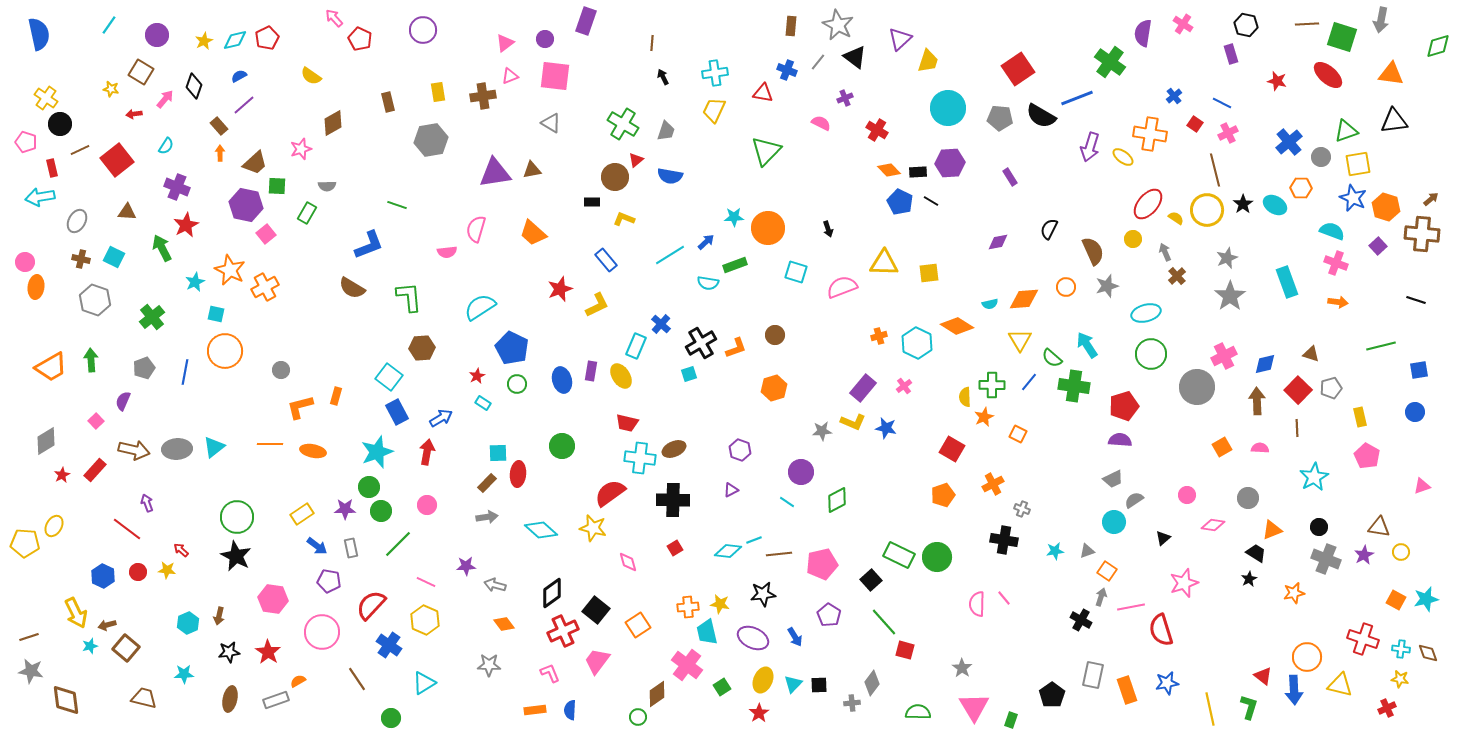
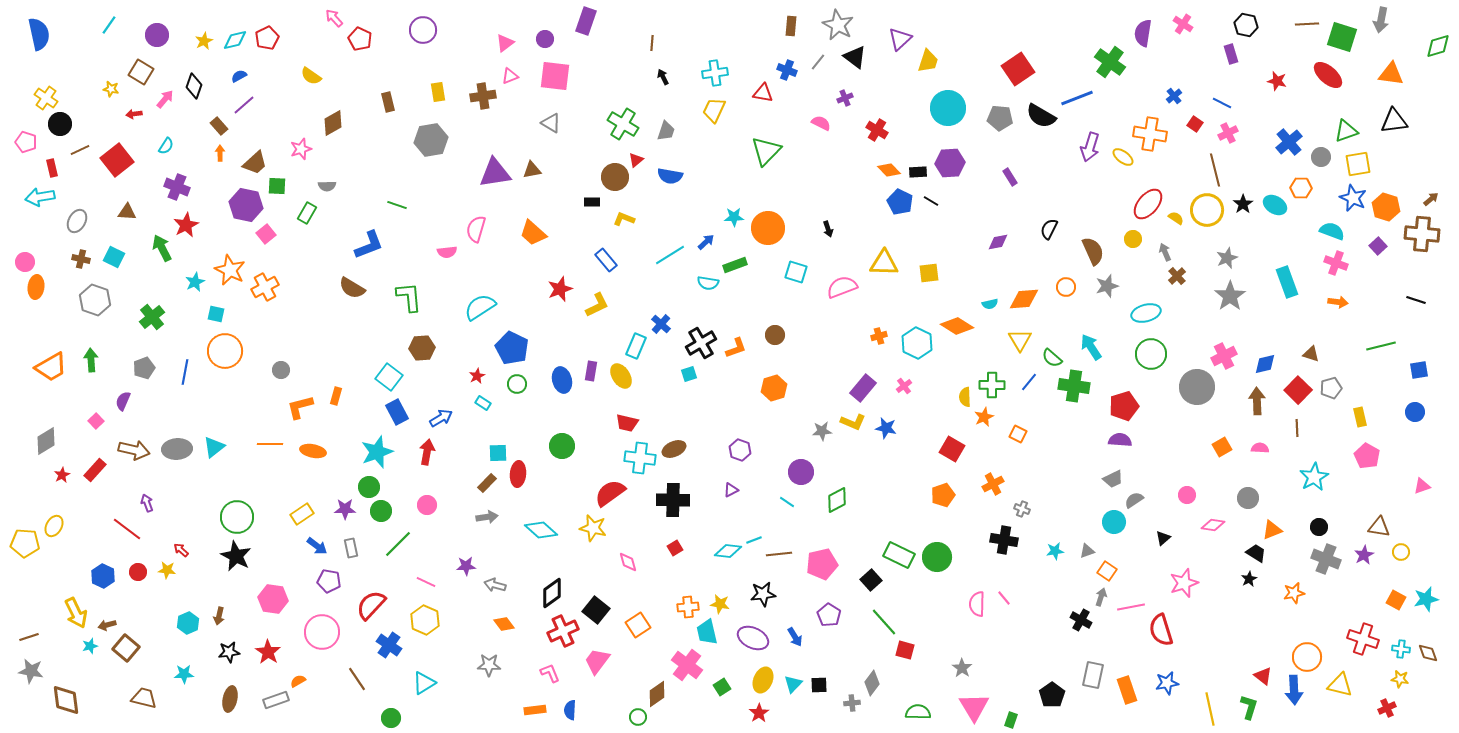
cyan arrow at (1087, 345): moved 4 px right, 2 px down
